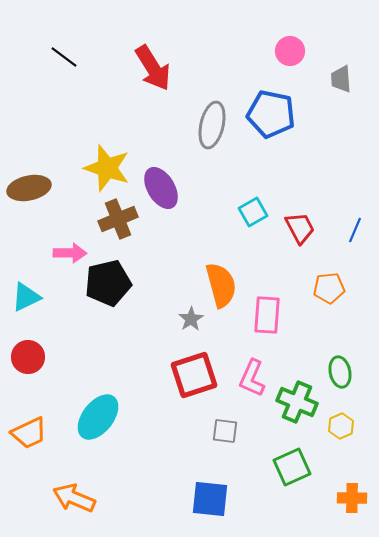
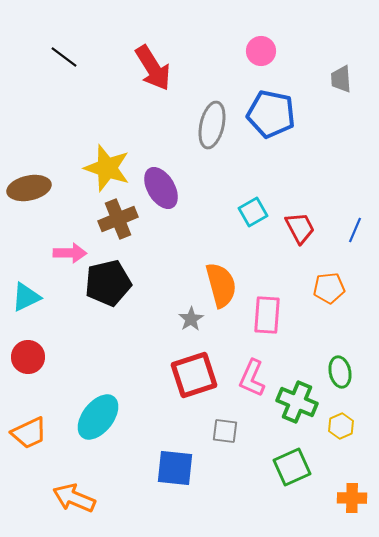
pink circle: moved 29 px left
blue square: moved 35 px left, 31 px up
